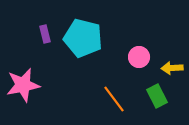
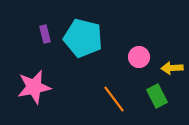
pink star: moved 11 px right, 2 px down
